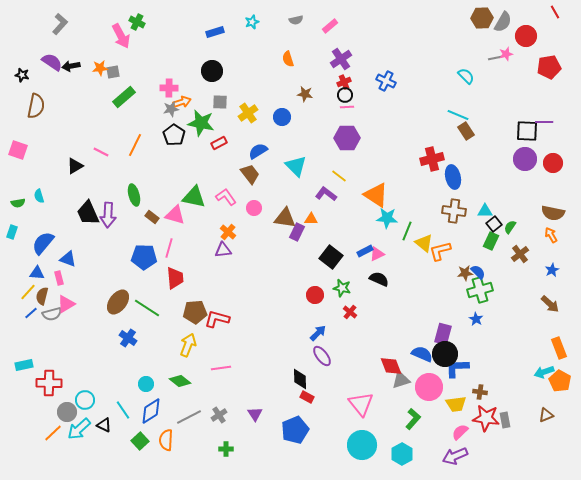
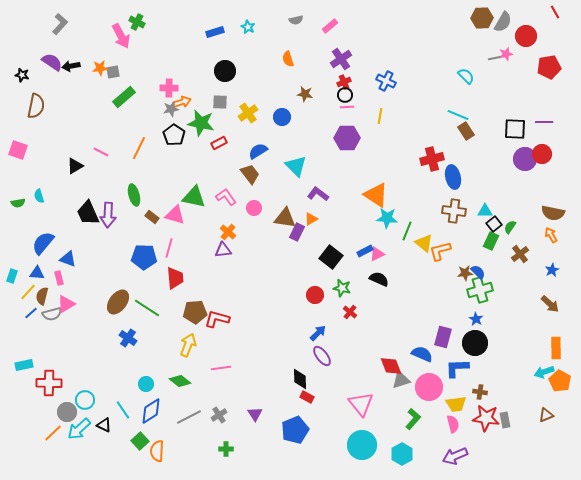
cyan star at (252, 22): moved 4 px left, 5 px down; rotated 24 degrees counterclockwise
black circle at (212, 71): moved 13 px right
black square at (527, 131): moved 12 px left, 2 px up
orange line at (135, 145): moved 4 px right, 3 px down
red circle at (553, 163): moved 11 px left, 9 px up
yellow line at (339, 176): moved 41 px right, 60 px up; rotated 63 degrees clockwise
purple L-shape at (326, 194): moved 8 px left
orange triangle at (311, 219): rotated 32 degrees counterclockwise
cyan rectangle at (12, 232): moved 44 px down
purple rectangle at (443, 334): moved 3 px down
orange rectangle at (559, 348): moved 3 px left; rotated 20 degrees clockwise
black circle at (445, 354): moved 30 px right, 11 px up
pink semicircle at (460, 432): moved 7 px left, 8 px up; rotated 120 degrees clockwise
orange semicircle at (166, 440): moved 9 px left, 11 px down
